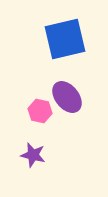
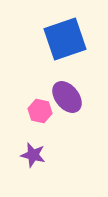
blue square: rotated 6 degrees counterclockwise
